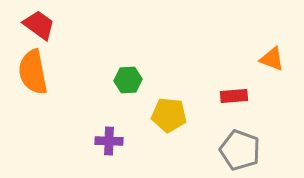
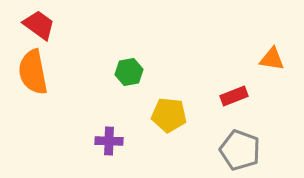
orange triangle: rotated 12 degrees counterclockwise
green hexagon: moved 1 px right, 8 px up; rotated 8 degrees counterclockwise
red rectangle: rotated 16 degrees counterclockwise
